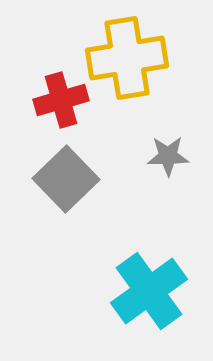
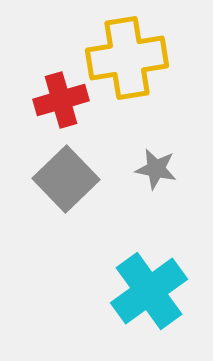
gray star: moved 12 px left, 13 px down; rotated 12 degrees clockwise
